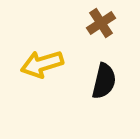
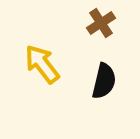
yellow arrow: rotated 69 degrees clockwise
